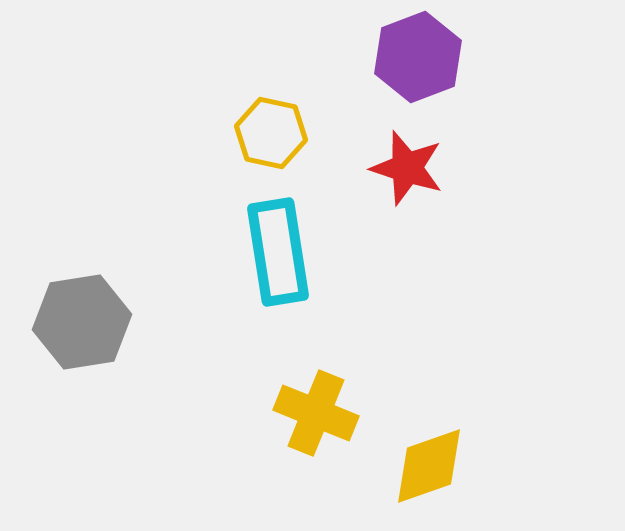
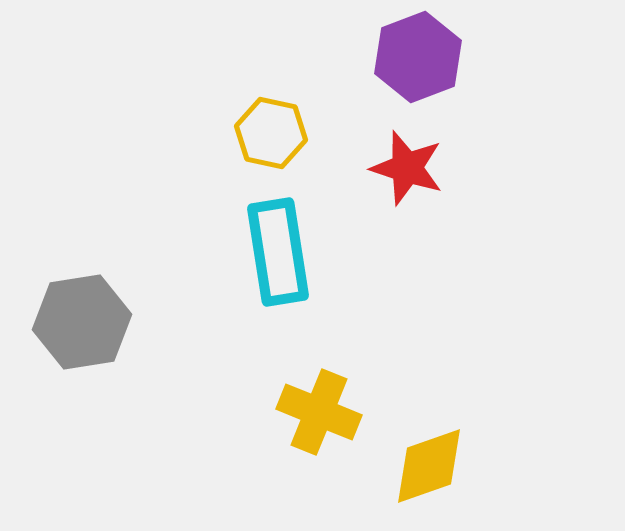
yellow cross: moved 3 px right, 1 px up
